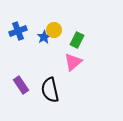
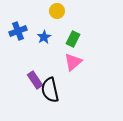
yellow circle: moved 3 px right, 19 px up
green rectangle: moved 4 px left, 1 px up
purple rectangle: moved 14 px right, 5 px up
